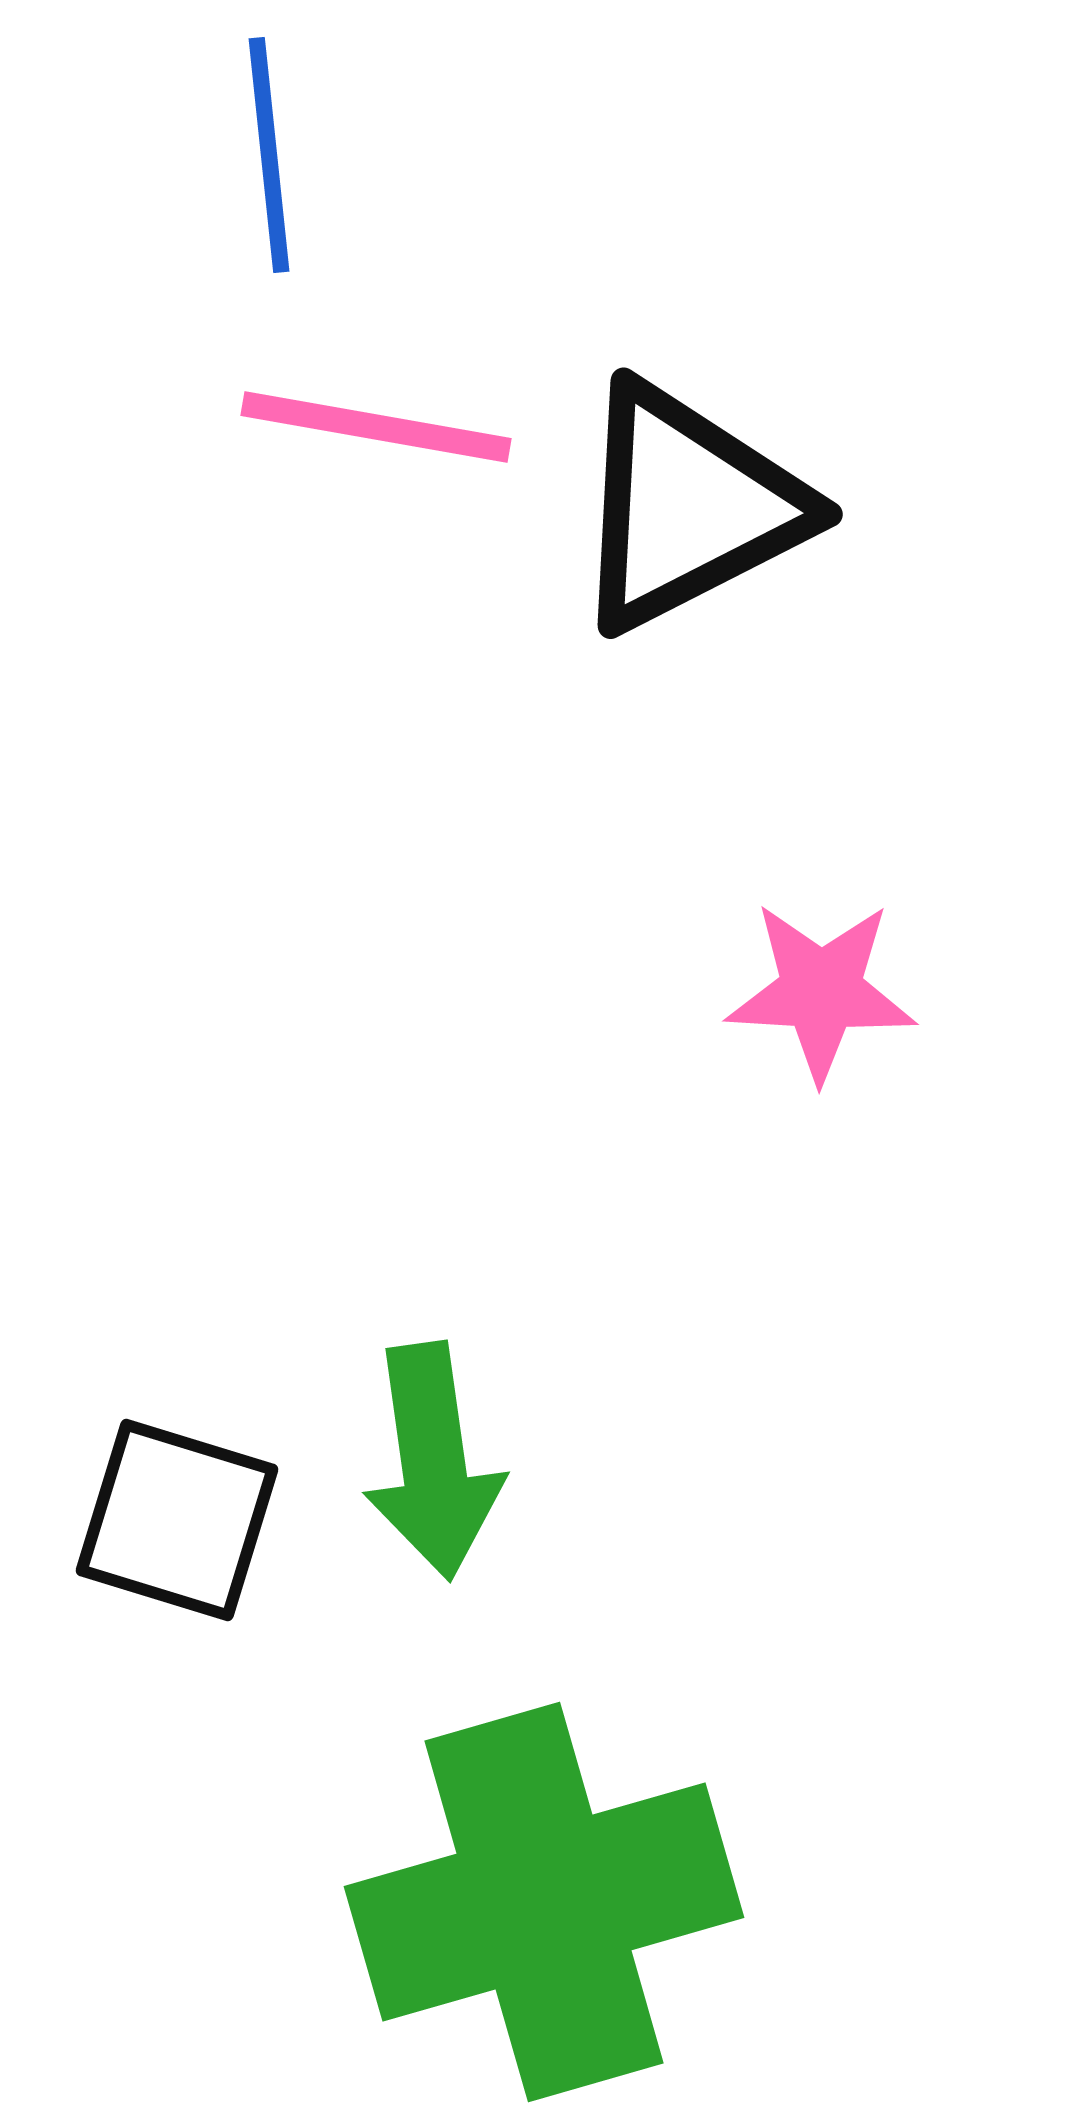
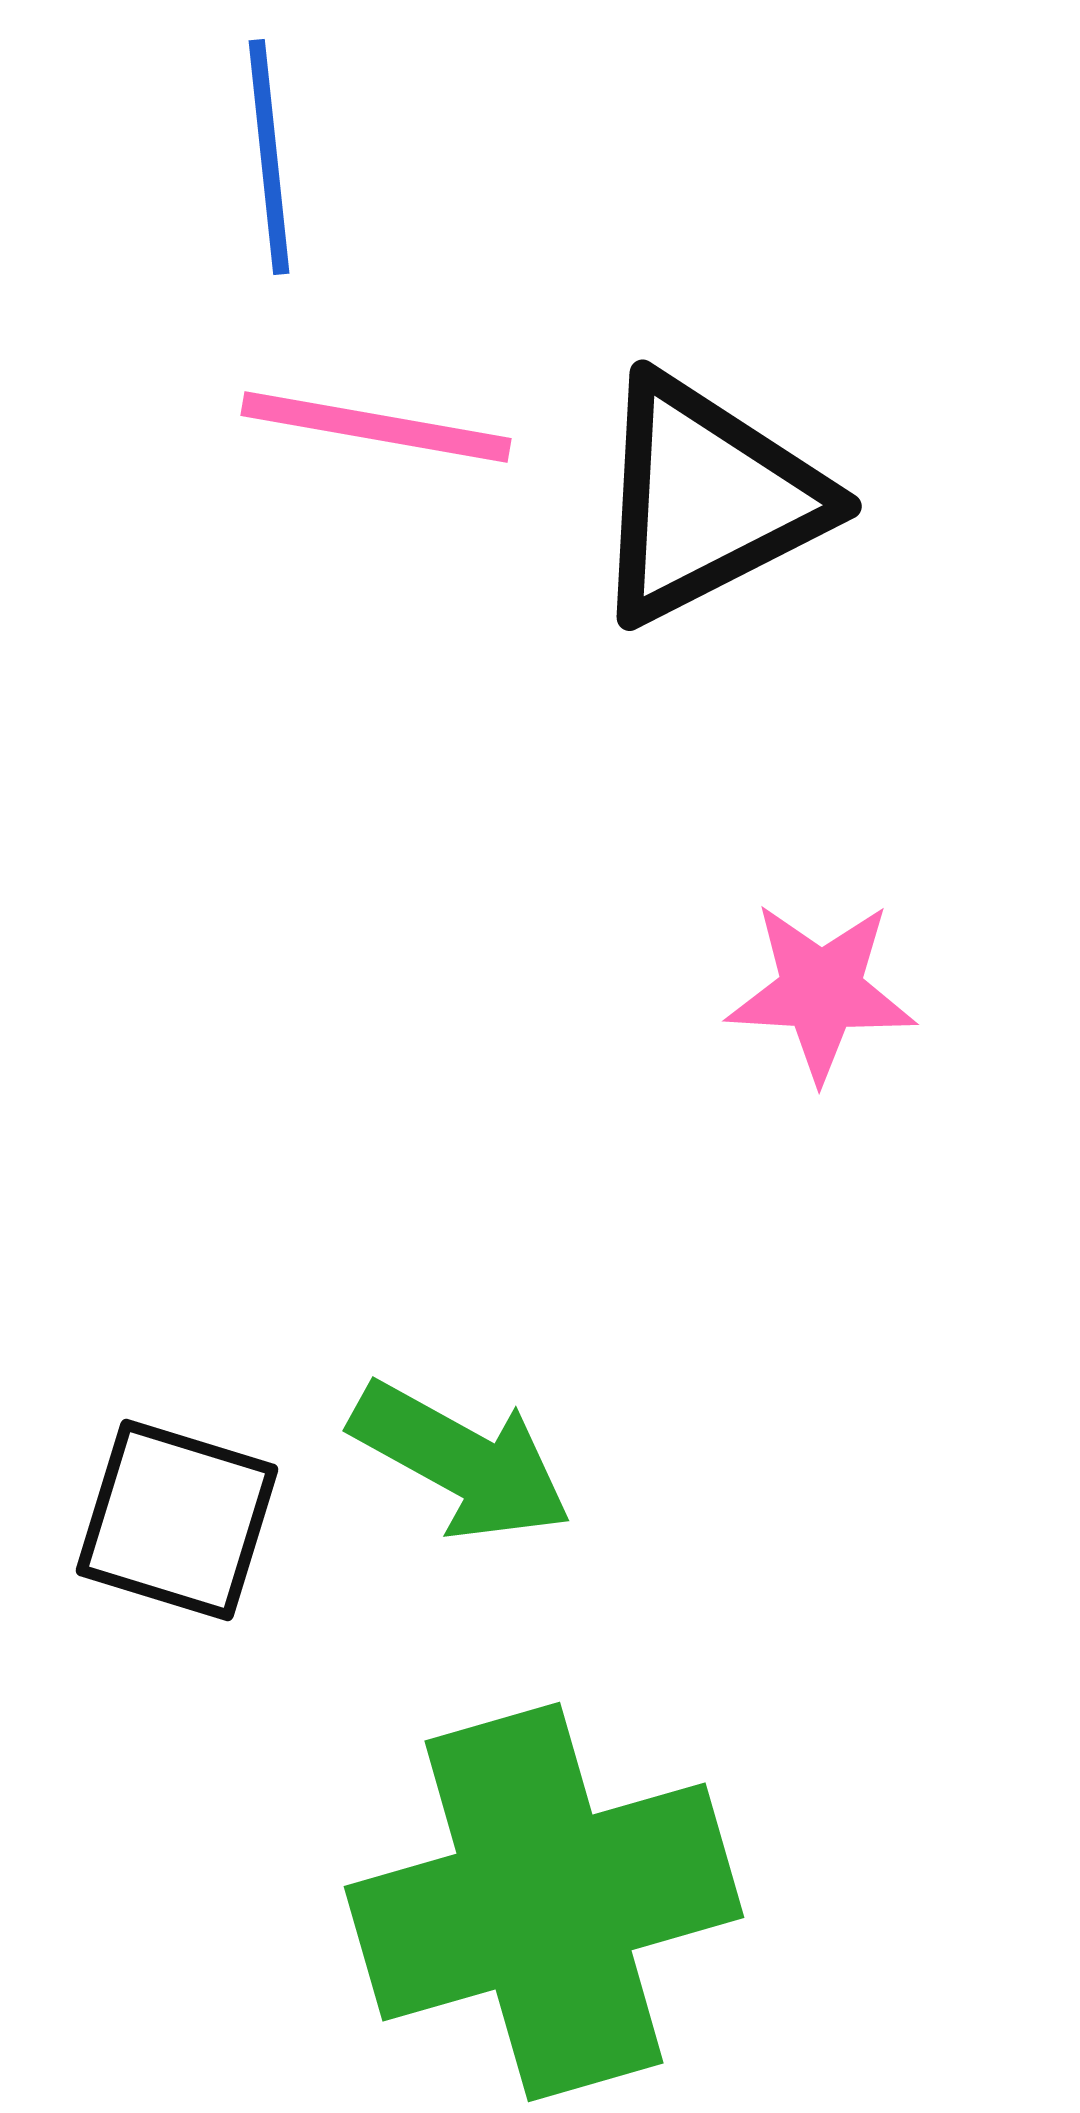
blue line: moved 2 px down
black triangle: moved 19 px right, 8 px up
green arrow: moved 28 px right; rotated 53 degrees counterclockwise
